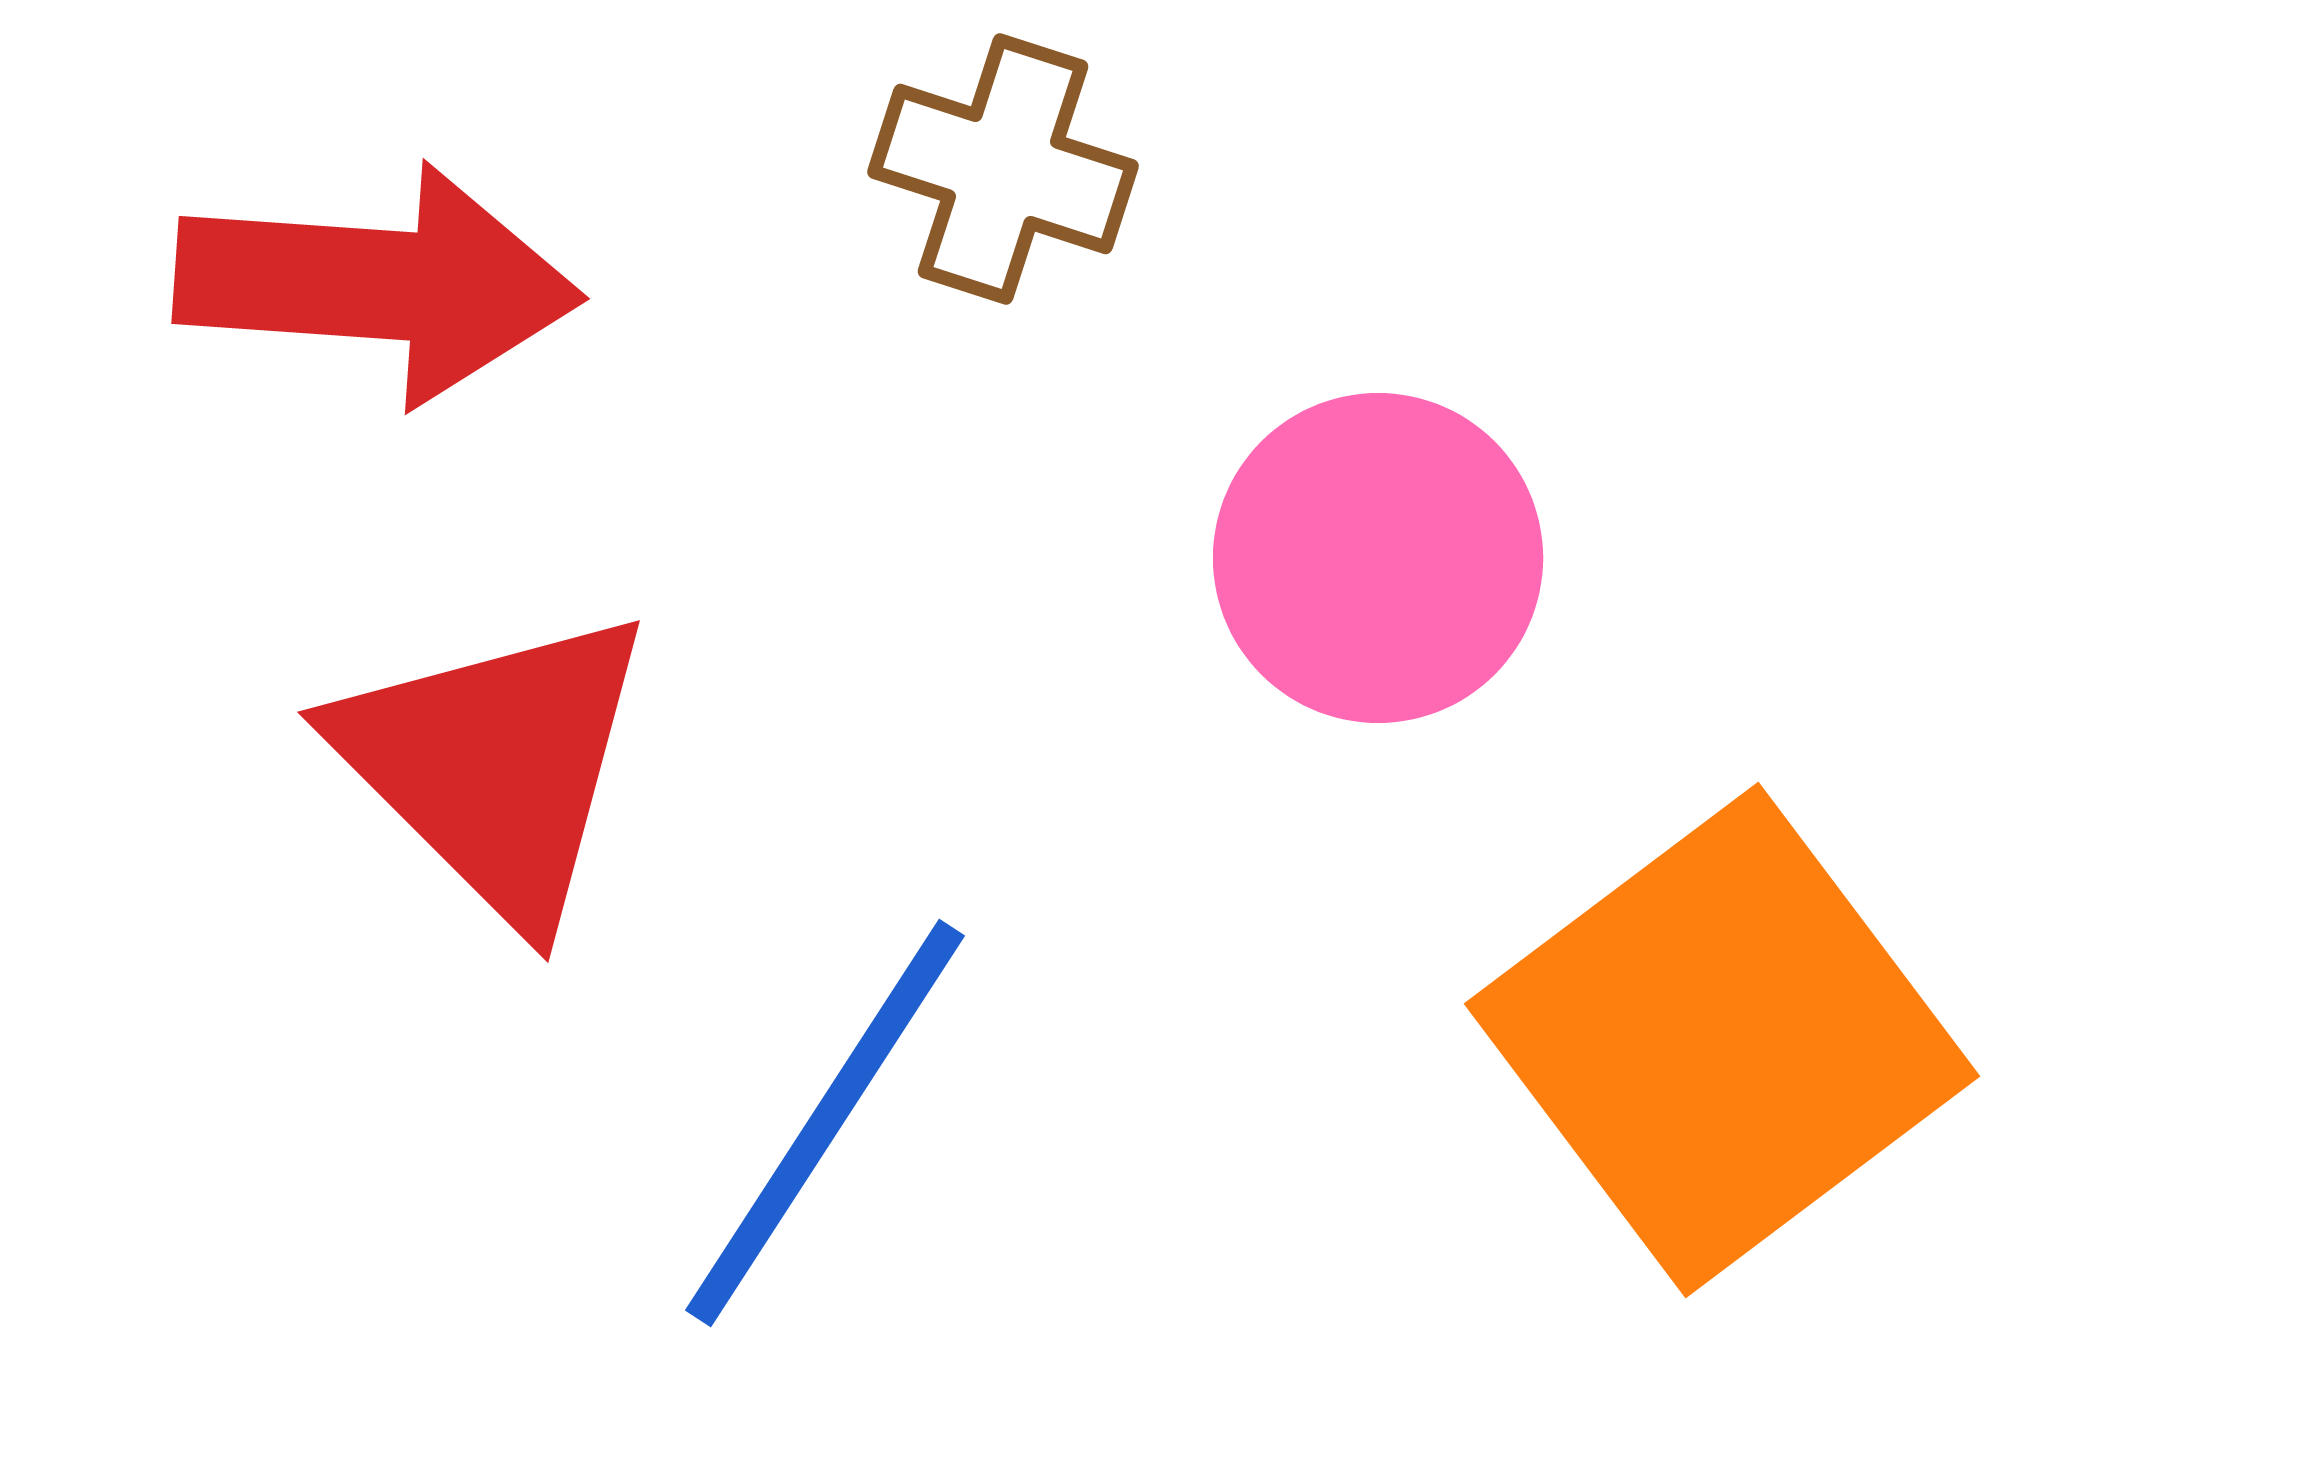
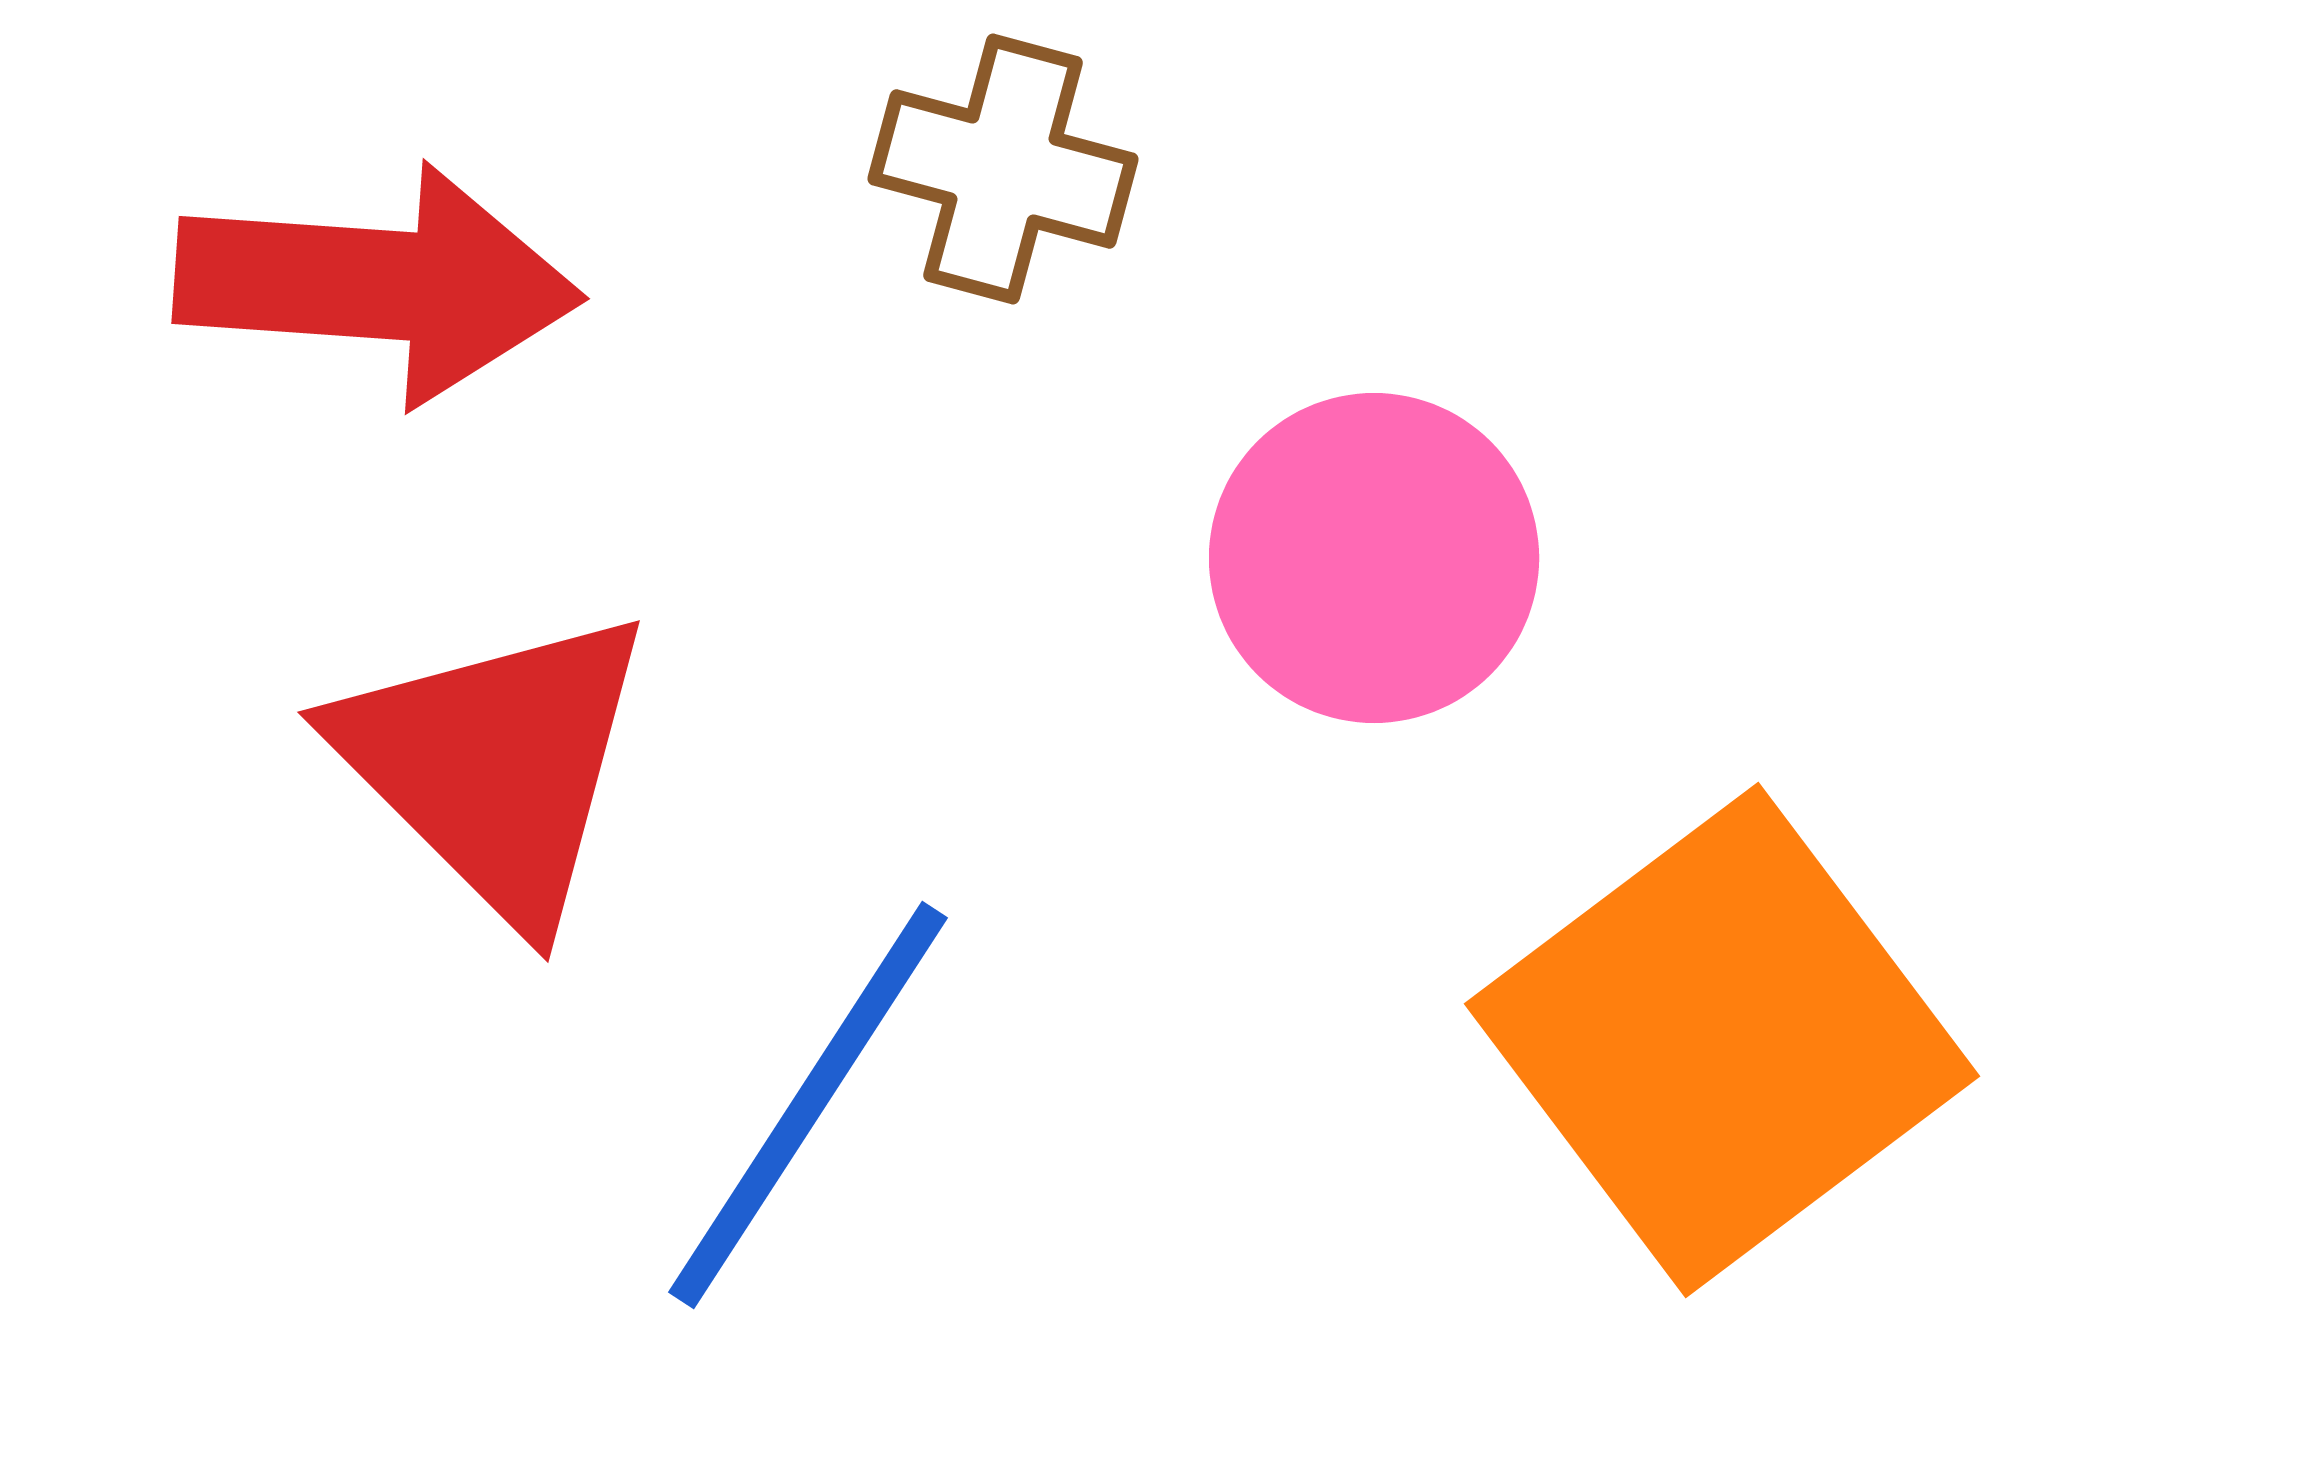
brown cross: rotated 3 degrees counterclockwise
pink circle: moved 4 px left
blue line: moved 17 px left, 18 px up
